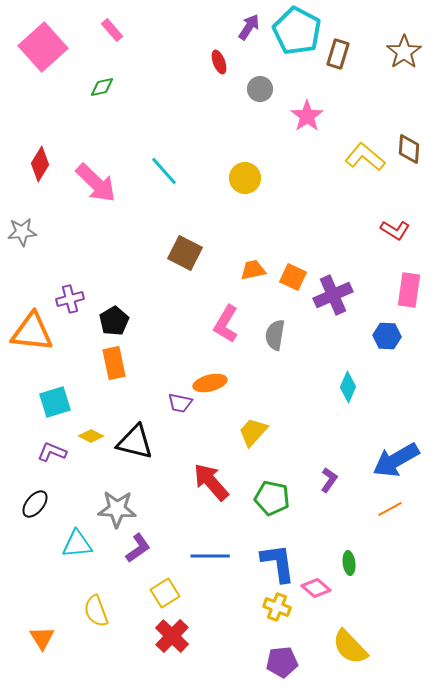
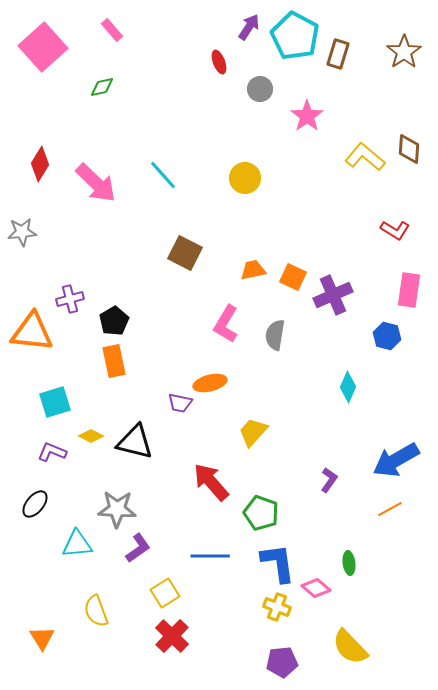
cyan pentagon at (297, 31): moved 2 px left, 5 px down
cyan line at (164, 171): moved 1 px left, 4 px down
blue hexagon at (387, 336): rotated 12 degrees clockwise
orange rectangle at (114, 363): moved 2 px up
green pentagon at (272, 498): moved 11 px left, 15 px down; rotated 8 degrees clockwise
